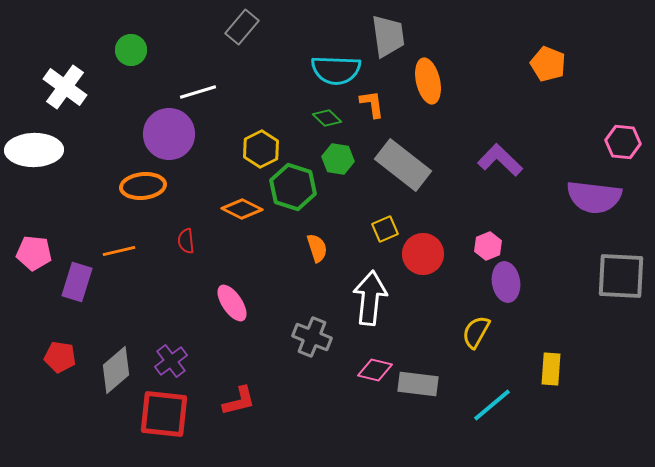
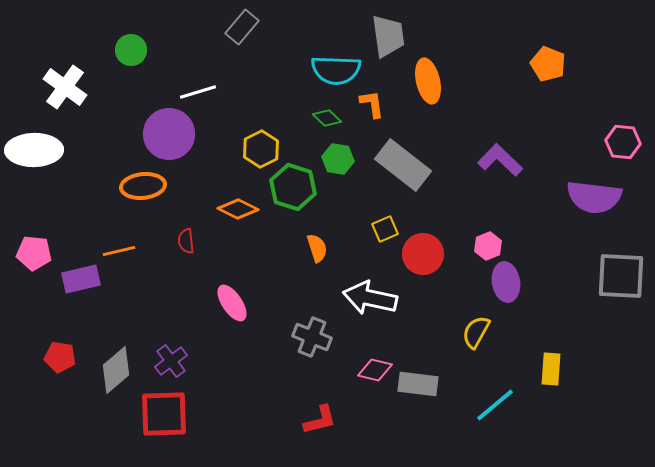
orange diamond at (242, 209): moved 4 px left
purple rectangle at (77, 282): moved 4 px right, 3 px up; rotated 60 degrees clockwise
white arrow at (370, 298): rotated 84 degrees counterclockwise
red L-shape at (239, 401): moved 81 px right, 19 px down
cyan line at (492, 405): moved 3 px right
red square at (164, 414): rotated 8 degrees counterclockwise
